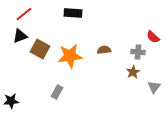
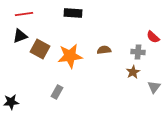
red line: rotated 30 degrees clockwise
black star: moved 1 px down
